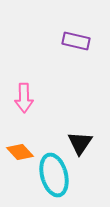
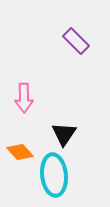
purple rectangle: rotated 32 degrees clockwise
black triangle: moved 16 px left, 9 px up
cyan ellipse: rotated 9 degrees clockwise
